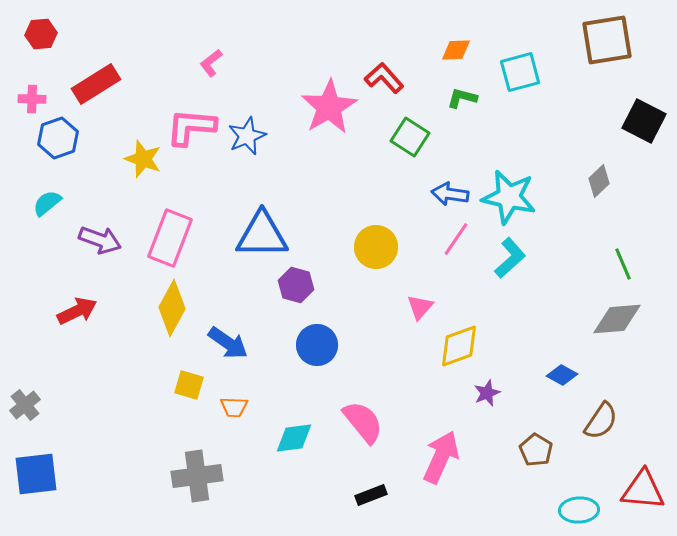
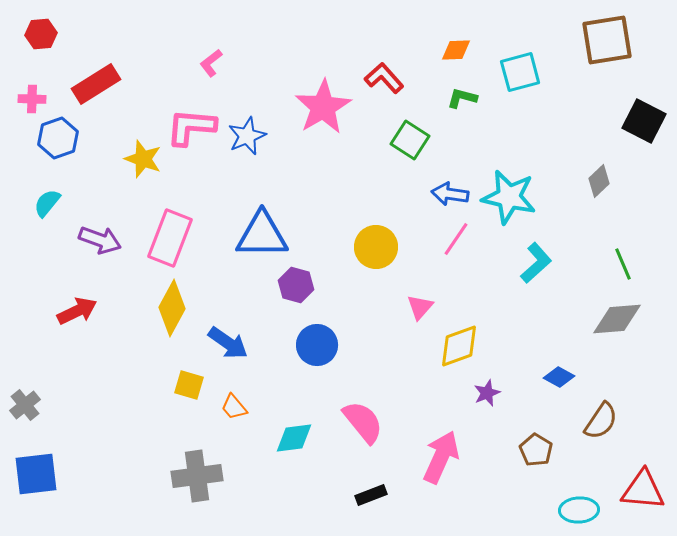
pink star at (329, 107): moved 6 px left
green square at (410, 137): moved 3 px down
cyan semicircle at (47, 203): rotated 12 degrees counterclockwise
cyan L-shape at (510, 258): moved 26 px right, 5 px down
blue diamond at (562, 375): moved 3 px left, 2 px down
orange trapezoid at (234, 407): rotated 48 degrees clockwise
